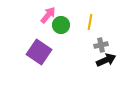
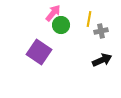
pink arrow: moved 5 px right, 2 px up
yellow line: moved 1 px left, 3 px up
gray cross: moved 14 px up
black arrow: moved 4 px left
